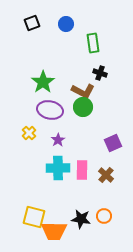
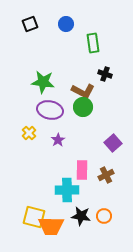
black square: moved 2 px left, 1 px down
black cross: moved 5 px right, 1 px down
green star: rotated 30 degrees counterclockwise
purple square: rotated 18 degrees counterclockwise
cyan cross: moved 9 px right, 22 px down
brown cross: rotated 21 degrees clockwise
black star: moved 3 px up
orange trapezoid: moved 3 px left, 5 px up
